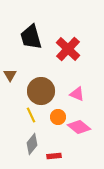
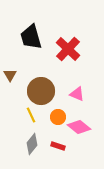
red rectangle: moved 4 px right, 10 px up; rotated 24 degrees clockwise
